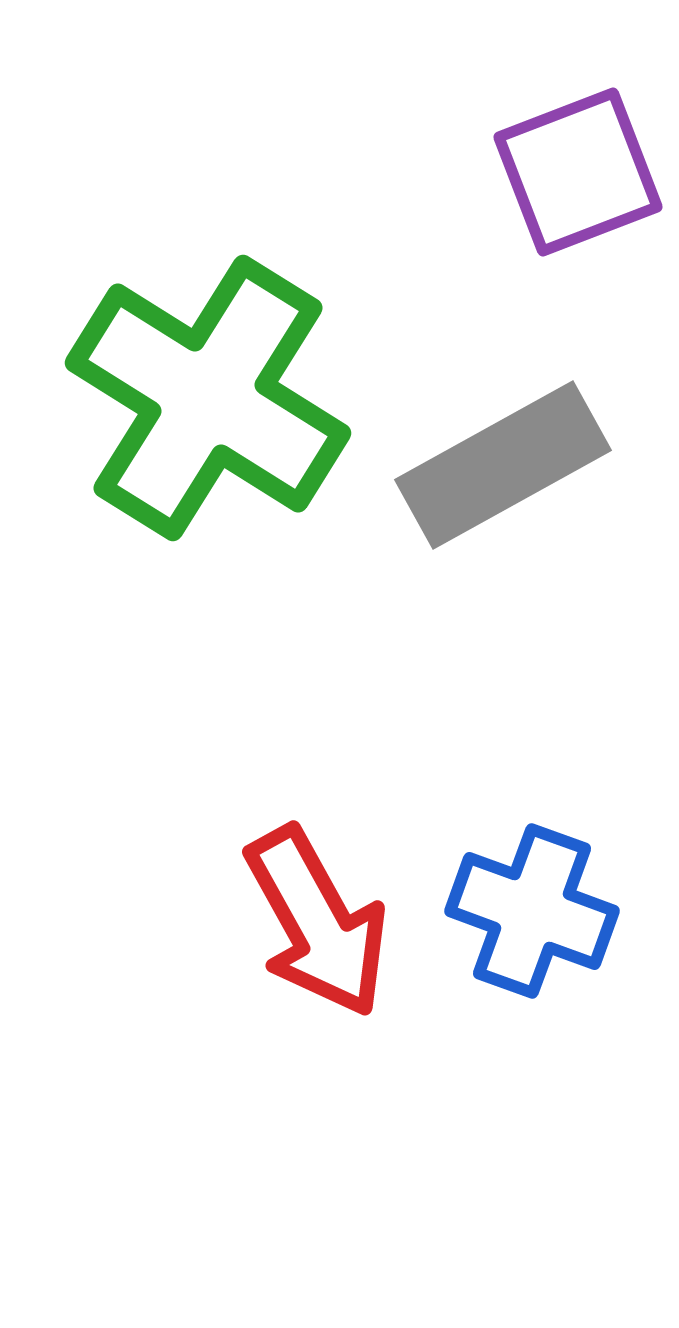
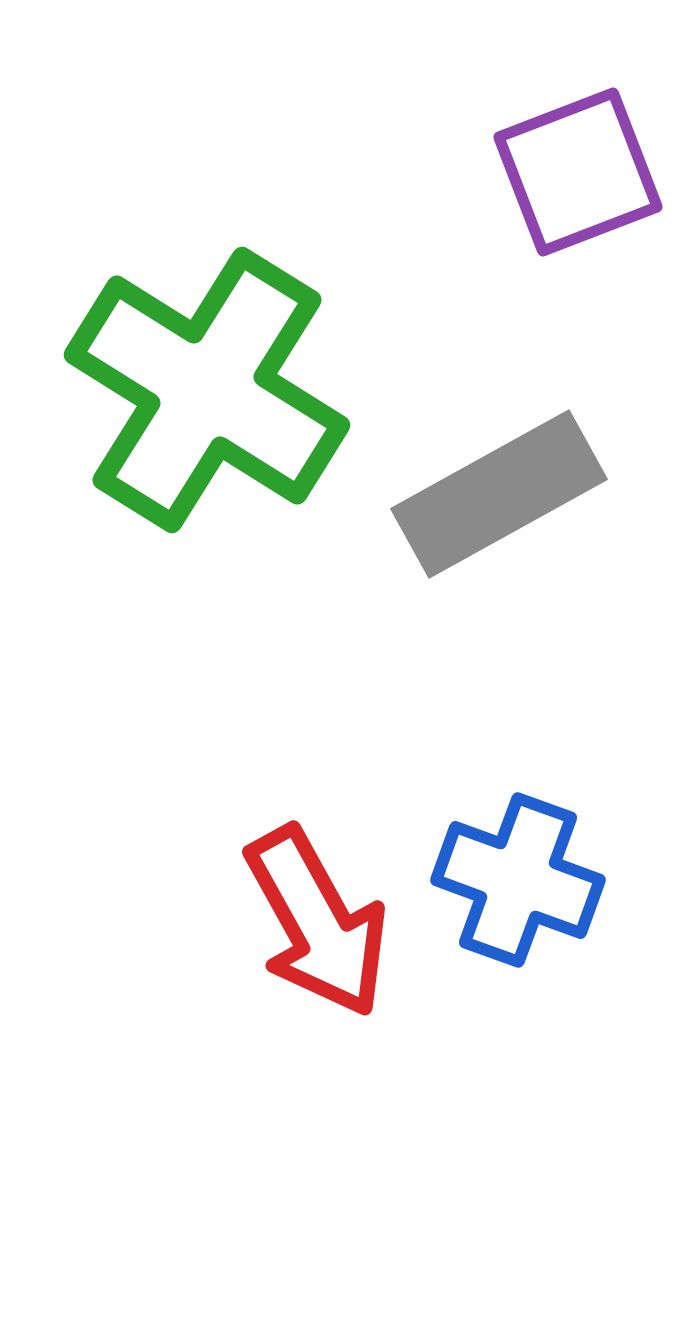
green cross: moved 1 px left, 8 px up
gray rectangle: moved 4 px left, 29 px down
blue cross: moved 14 px left, 31 px up
